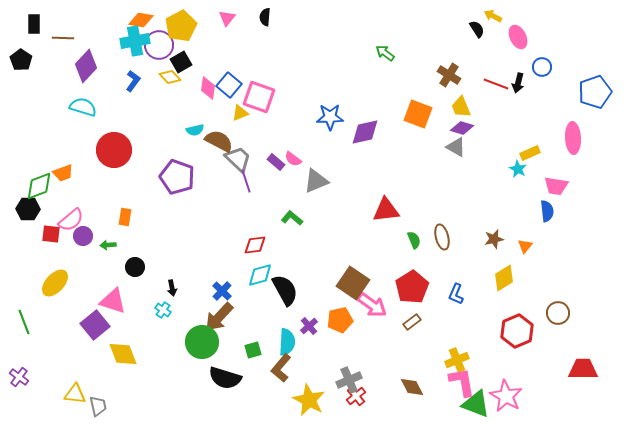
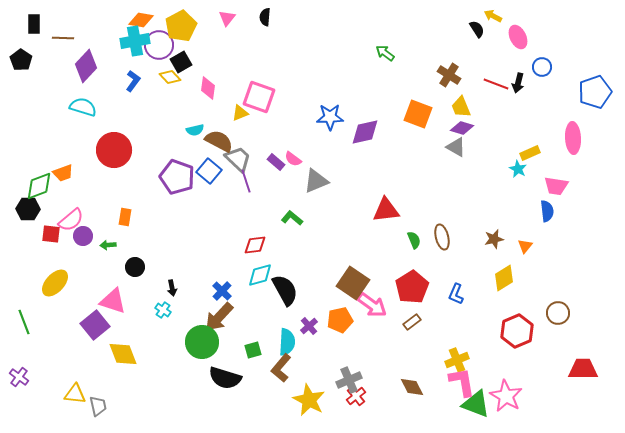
blue square at (229, 85): moved 20 px left, 86 px down
